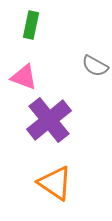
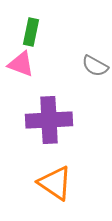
green rectangle: moved 7 px down
pink triangle: moved 3 px left, 13 px up
purple cross: rotated 36 degrees clockwise
